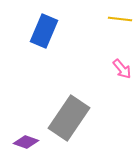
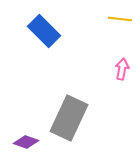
blue rectangle: rotated 68 degrees counterclockwise
pink arrow: rotated 130 degrees counterclockwise
gray rectangle: rotated 9 degrees counterclockwise
